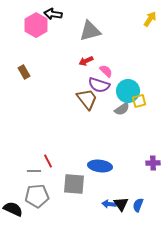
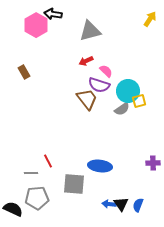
gray line: moved 3 px left, 2 px down
gray pentagon: moved 2 px down
